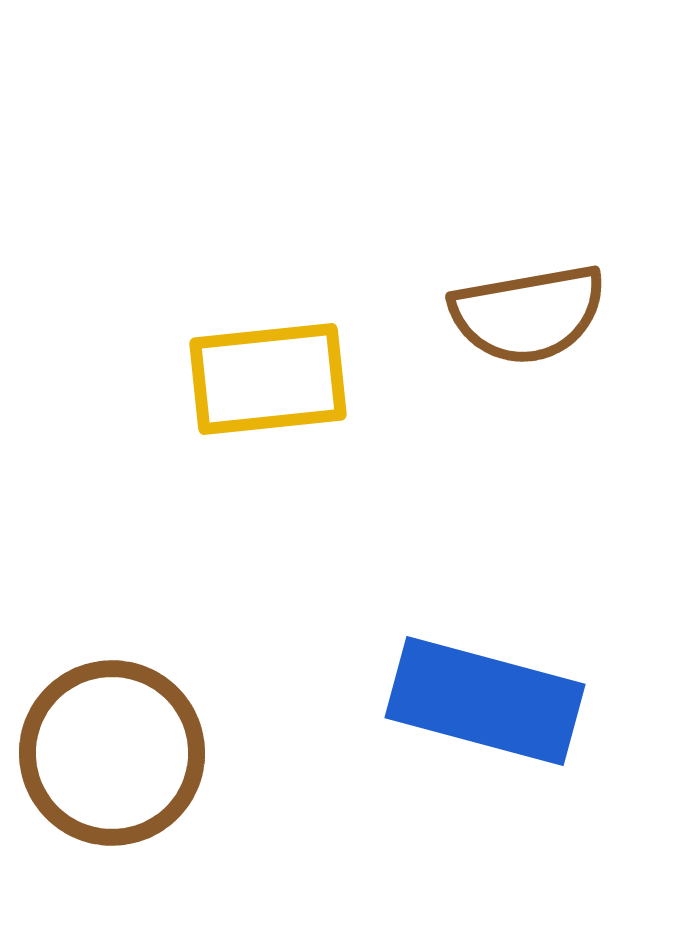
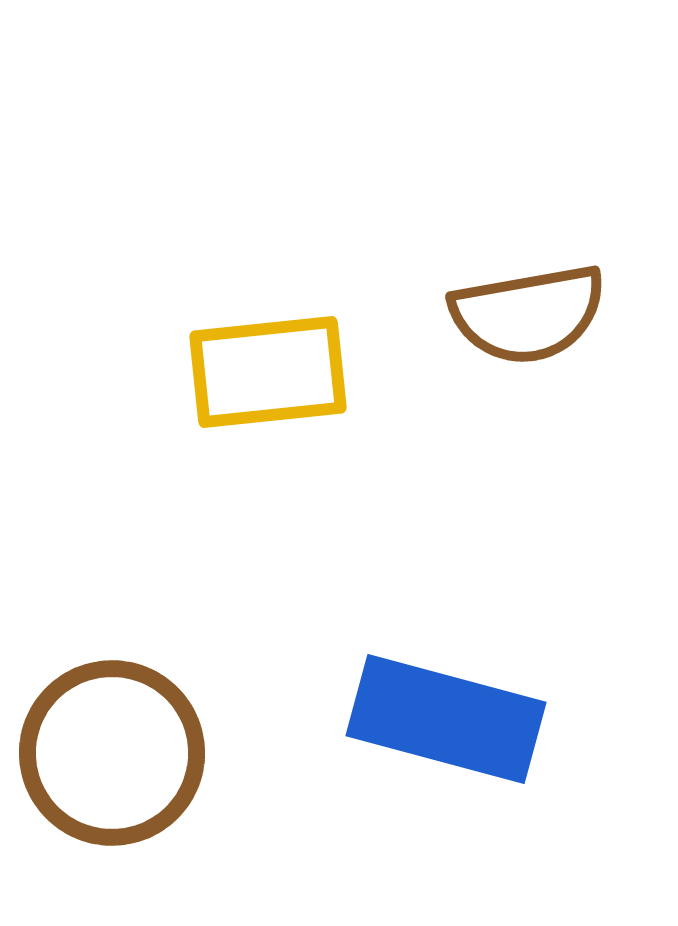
yellow rectangle: moved 7 px up
blue rectangle: moved 39 px left, 18 px down
